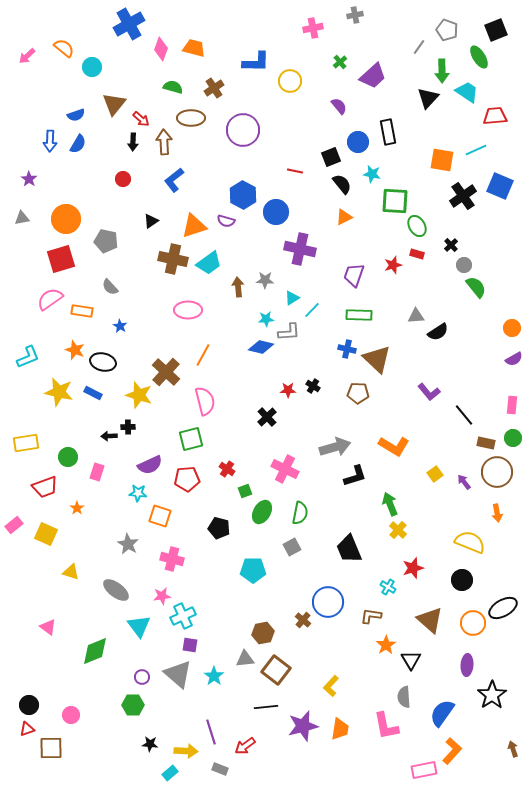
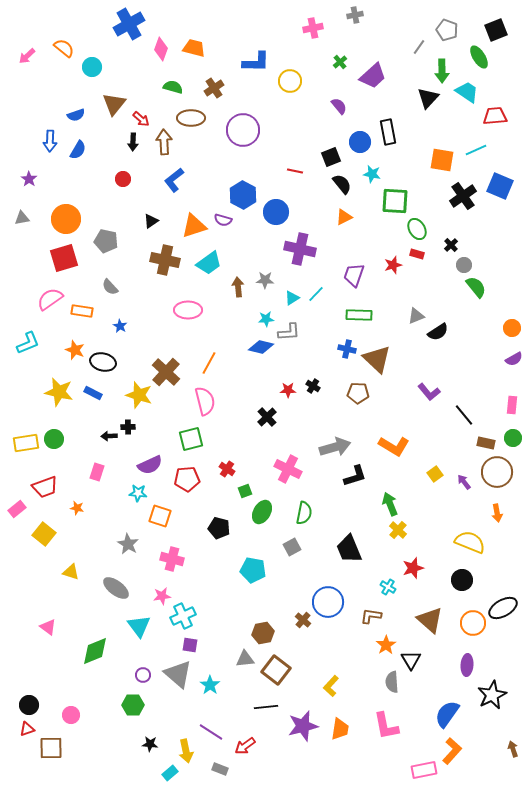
blue circle at (358, 142): moved 2 px right
blue semicircle at (78, 144): moved 6 px down
purple semicircle at (226, 221): moved 3 px left, 1 px up
green ellipse at (417, 226): moved 3 px down
red square at (61, 259): moved 3 px right, 1 px up
brown cross at (173, 259): moved 8 px left, 1 px down
cyan line at (312, 310): moved 4 px right, 16 px up
gray triangle at (416, 316): rotated 18 degrees counterclockwise
orange line at (203, 355): moved 6 px right, 8 px down
cyan L-shape at (28, 357): moved 14 px up
green circle at (68, 457): moved 14 px left, 18 px up
pink cross at (285, 469): moved 3 px right
orange star at (77, 508): rotated 24 degrees counterclockwise
green semicircle at (300, 513): moved 4 px right
pink rectangle at (14, 525): moved 3 px right, 16 px up
yellow square at (46, 534): moved 2 px left; rotated 15 degrees clockwise
cyan pentagon at (253, 570): rotated 10 degrees clockwise
gray ellipse at (116, 590): moved 2 px up
cyan star at (214, 676): moved 4 px left, 9 px down
purple circle at (142, 677): moved 1 px right, 2 px up
black star at (492, 695): rotated 8 degrees clockwise
gray semicircle at (404, 697): moved 12 px left, 15 px up
blue semicircle at (442, 713): moved 5 px right, 1 px down
purple line at (211, 732): rotated 40 degrees counterclockwise
yellow arrow at (186, 751): rotated 75 degrees clockwise
